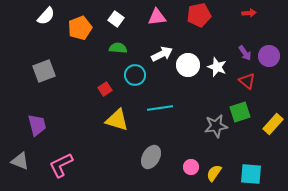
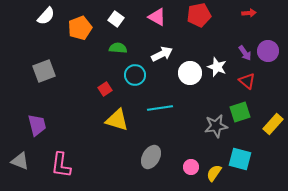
pink triangle: rotated 36 degrees clockwise
purple circle: moved 1 px left, 5 px up
white circle: moved 2 px right, 8 px down
pink L-shape: rotated 56 degrees counterclockwise
cyan square: moved 11 px left, 15 px up; rotated 10 degrees clockwise
